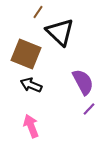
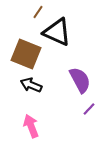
black triangle: moved 3 px left; rotated 20 degrees counterclockwise
purple semicircle: moved 3 px left, 2 px up
